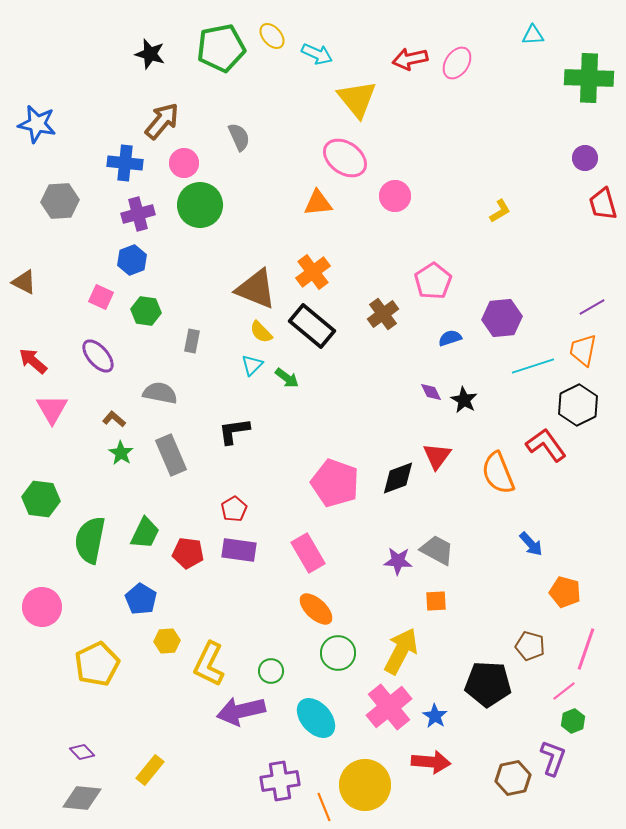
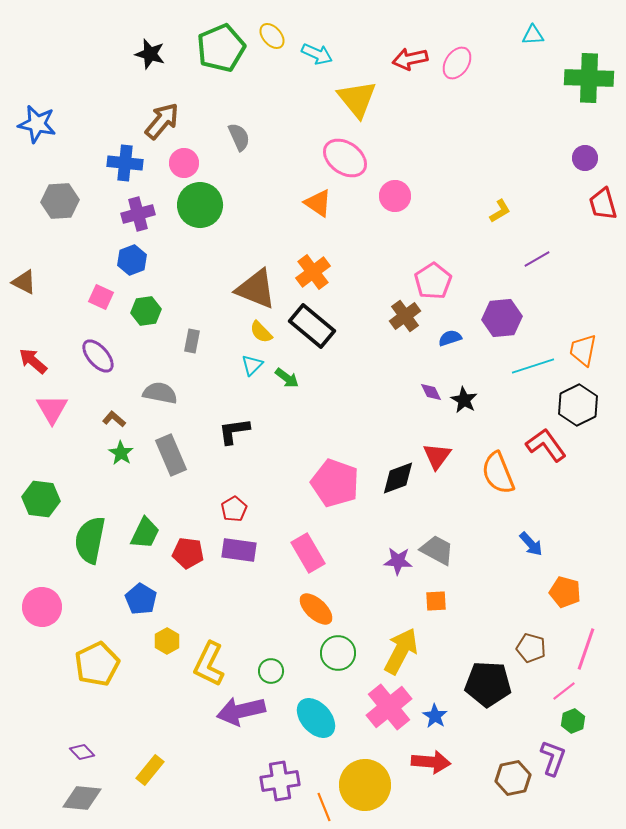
green pentagon at (221, 48): rotated 12 degrees counterclockwise
orange triangle at (318, 203): rotated 40 degrees clockwise
purple line at (592, 307): moved 55 px left, 48 px up
green hexagon at (146, 311): rotated 16 degrees counterclockwise
brown cross at (383, 314): moved 22 px right, 2 px down
yellow hexagon at (167, 641): rotated 25 degrees counterclockwise
brown pentagon at (530, 646): moved 1 px right, 2 px down
